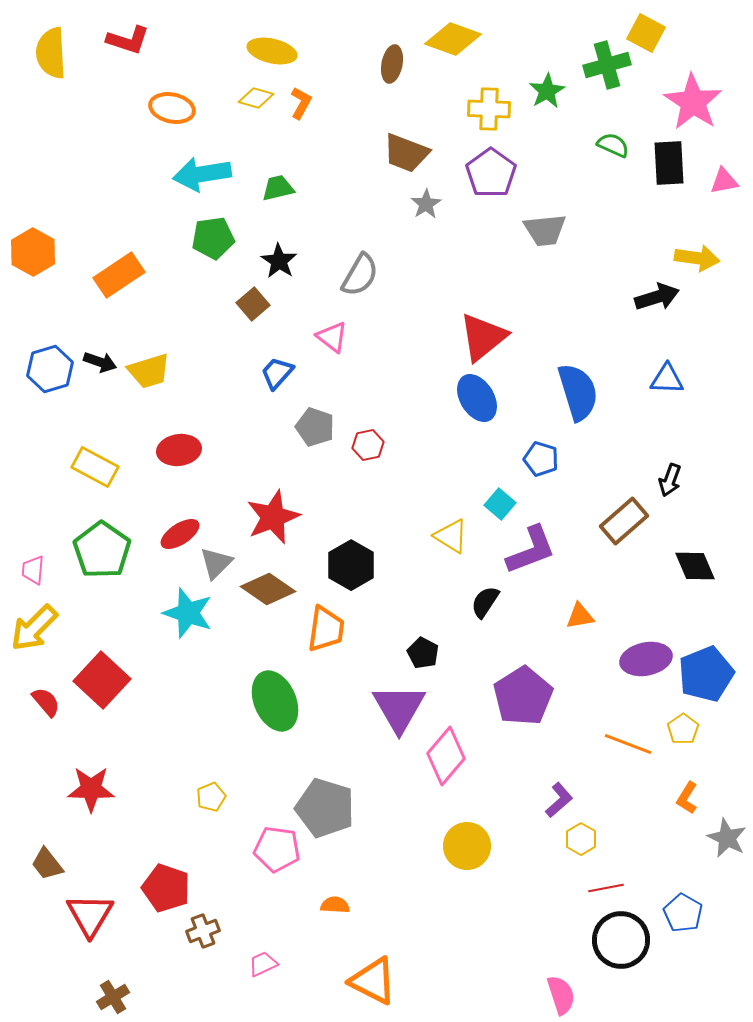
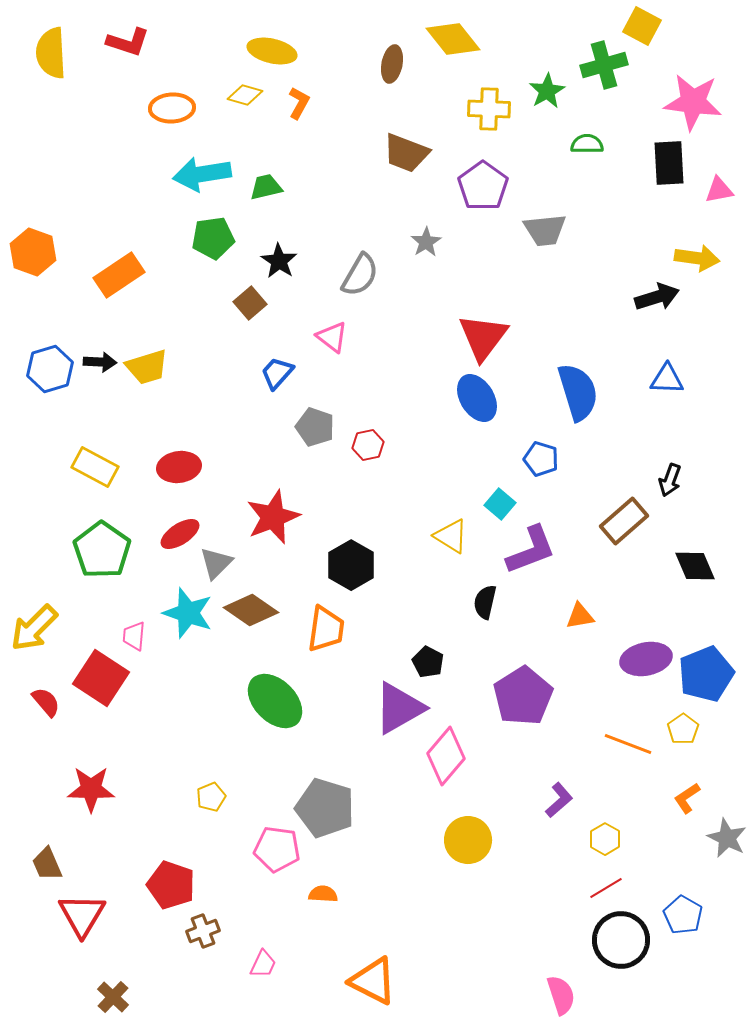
yellow square at (646, 33): moved 4 px left, 7 px up
yellow diamond at (453, 39): rotated 32 degrees clockwise
red L-shape at (128, 40): moved 2 px down
green cross at (607, 65): moved 3 px left
yellow diamond at (256, 98): moved 11 px left, 3 px up
pink star at (693, 102): rotated 26 degrees counterclockwise
orange L-shape at (301, 103): moved 2 px left
orange ellipse at (172, 108): rotated 15 degrees counterclockwise
green semicircle at (613, 145): moved 26 px left, 1 px up; rotated 24 degrees counterclockwise
purple pentagon at (491, 173): moved 8 px left, 13 px down
pink triangle at (724, 181): moved 5 px left, 9 px down
green trapezoid at (278, 188): moved 12 px left, 1 px up
gray star at (426, 204): moved 38 px down
orange hexagon at (33, 252): rotated 9 degrees counterclockwise
brown square at (253, 304): moved 3 px left, 1 px up
red triangle at (483, 337): rotated 14 degrees counterclockwise
black arrow at (100, 362): rotated 16 degrees counterclockwise
yellow trapezoid at (149, 371): moved 2 px left, 4 px up
red ellipse at (179, 450): moved 17 px down
pink trapezoid at (33, 570): moved 101 px right, 66 px down
brown diamond at (268, 589): moved 17 px left, 21 px down
black semicircle at (485, 602): rotated 20 degrees counterclockwise
black pentagon at (423, 653): moved 5 px right, 9 px down
red square at (102, 680): moved 1 px left, 2 px up; rotated 10 degrees counterclockwise
green ellipse at (275, 701): rotated 22 degrees counterclockwise
purple triangle at (399, 708): rotated 30 degrees clockwise
orange L-shape at (687, 798): rotated 24 degrees clockwise
yellow hexagon at (581, 839): moved 24 px right
yellow circle at (467, 846): moved 1 px right, 6 px up
brown trapezoid at (47, 864): rotated 15 degrees clockwise
red pentagon at (166, 888): moved 5 px right, 3 px up
red line at (606, 888): rotated 20 degrees counterclockwise
orange semicircle at (335, 905): moved 12 px left, 11 px up
blue pentagon at (683, 913): moved 2 px down
red triangle at (90, 915): moved 8 px left
pink trapezoid at (263, 964): rotated 140 degrees clockwise
brown cross at (113, 997): rotated 16 degrees counterclockwise
